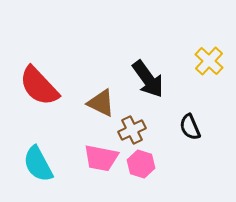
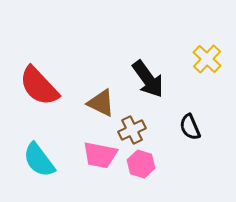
yellow cross: moved 2 px left, 2 px up
pink trapezoid: moved 1 px left, 3 px up
cyan semicircle: moved 1 px right, 4 px up; rotated 9 degrees counterclockwise
